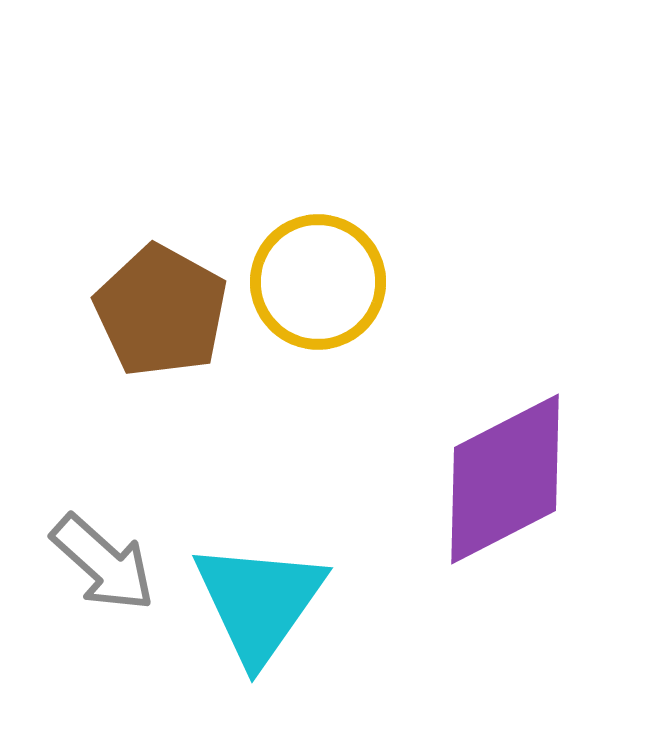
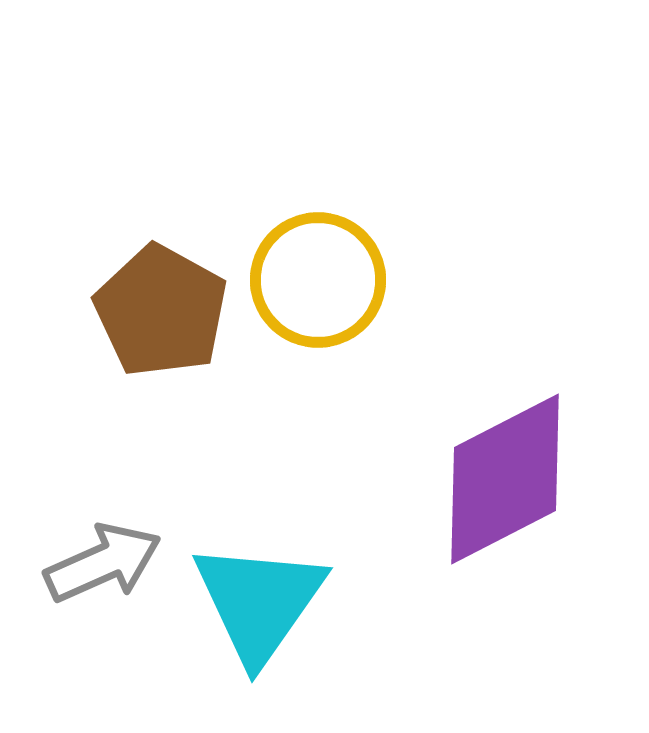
yellow circle: moved 2 px up
gray arrow: rotated 66 degrees counterclockwise
